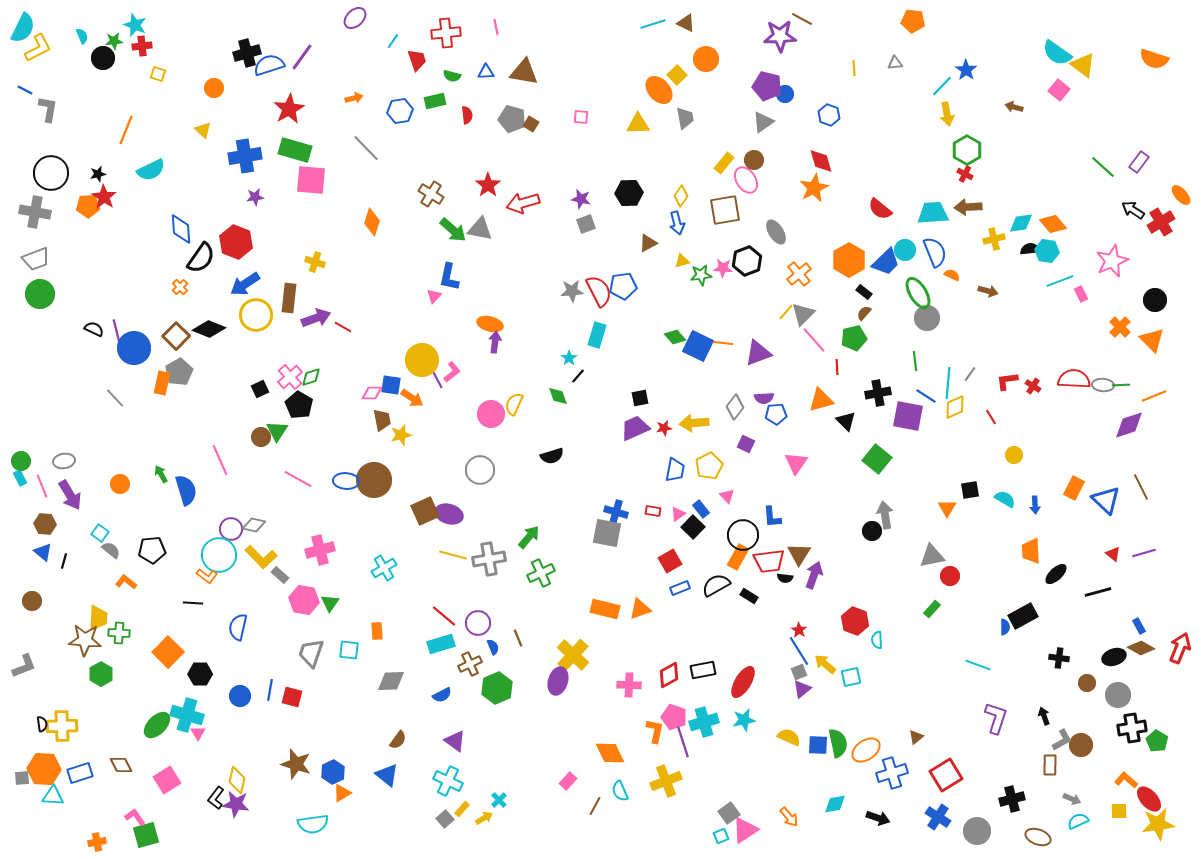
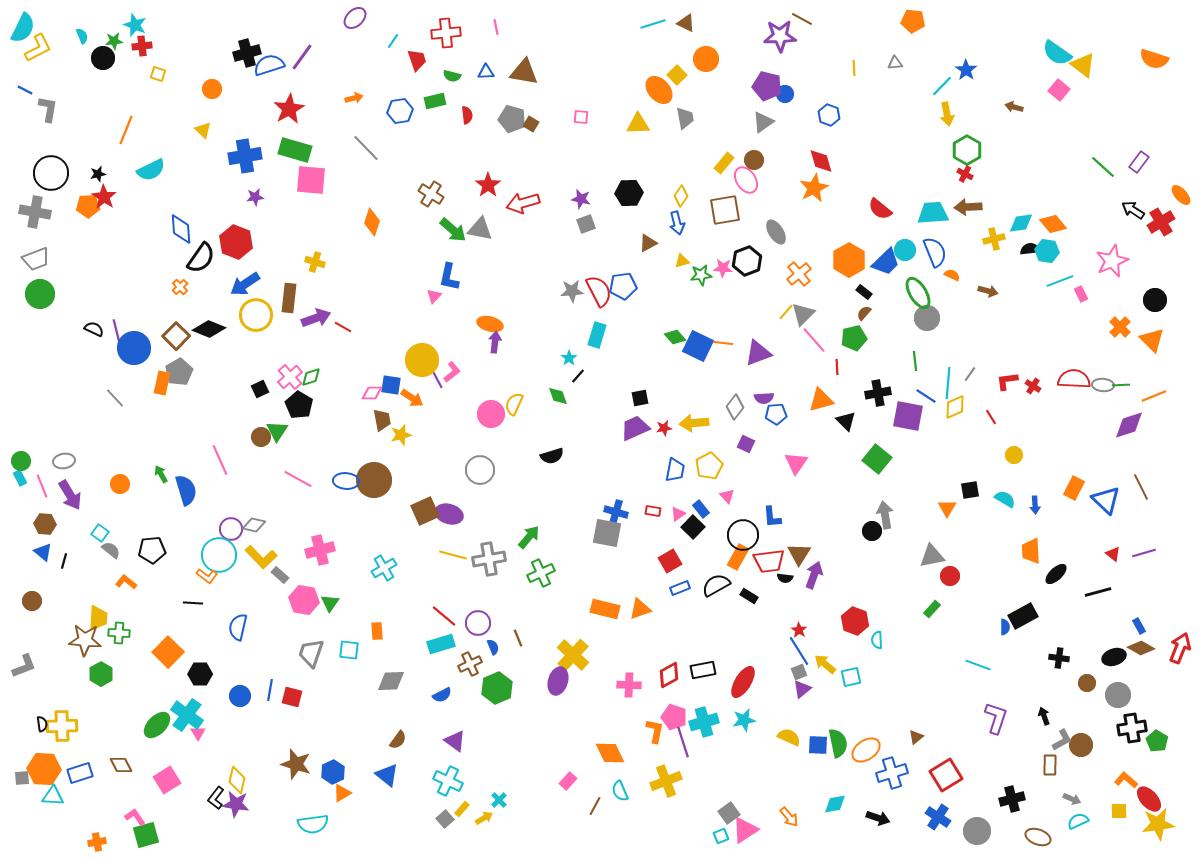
orange circle at (214, 88): moved 2 px left, 1 px down
cyan cross at (187, 715): rotated 20 degrees clockwise
